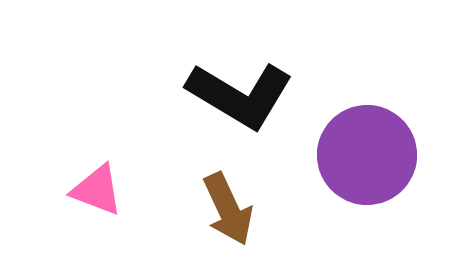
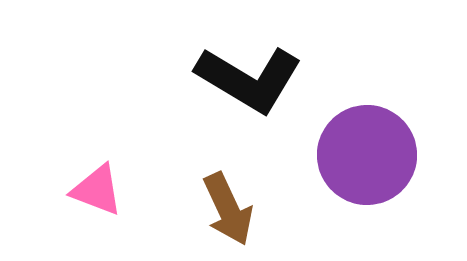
black L-shape: moved 9 px right, 16 px up
